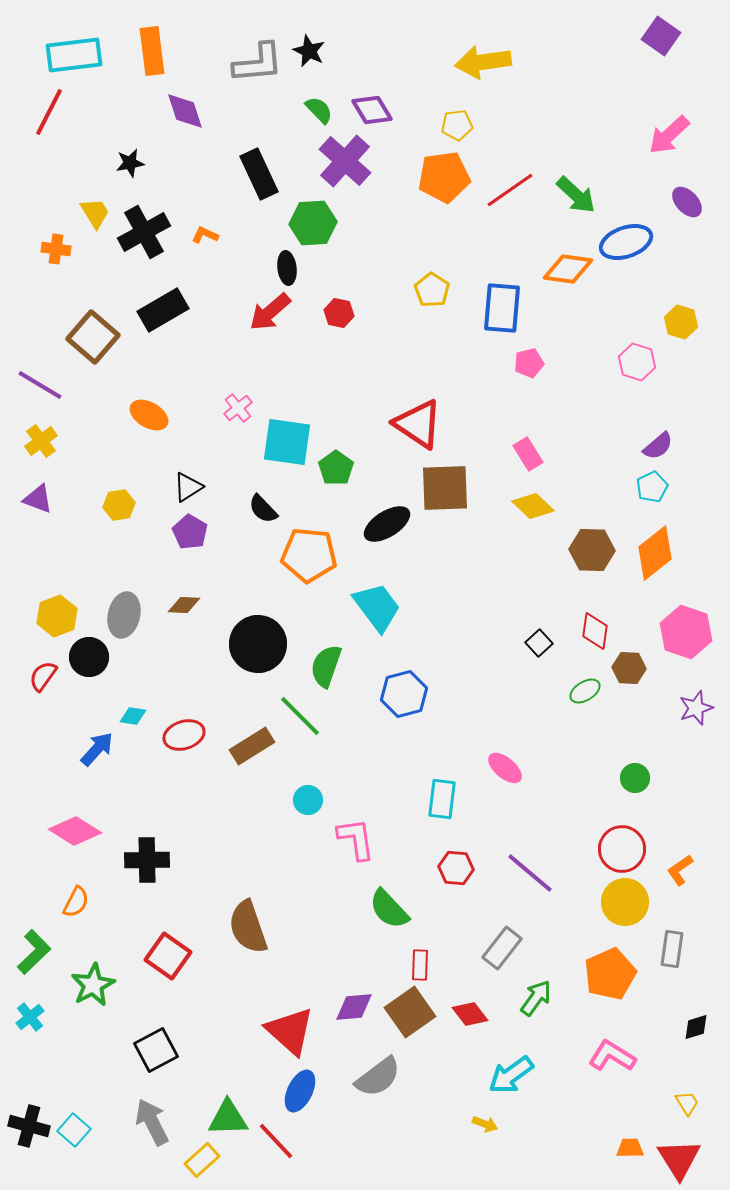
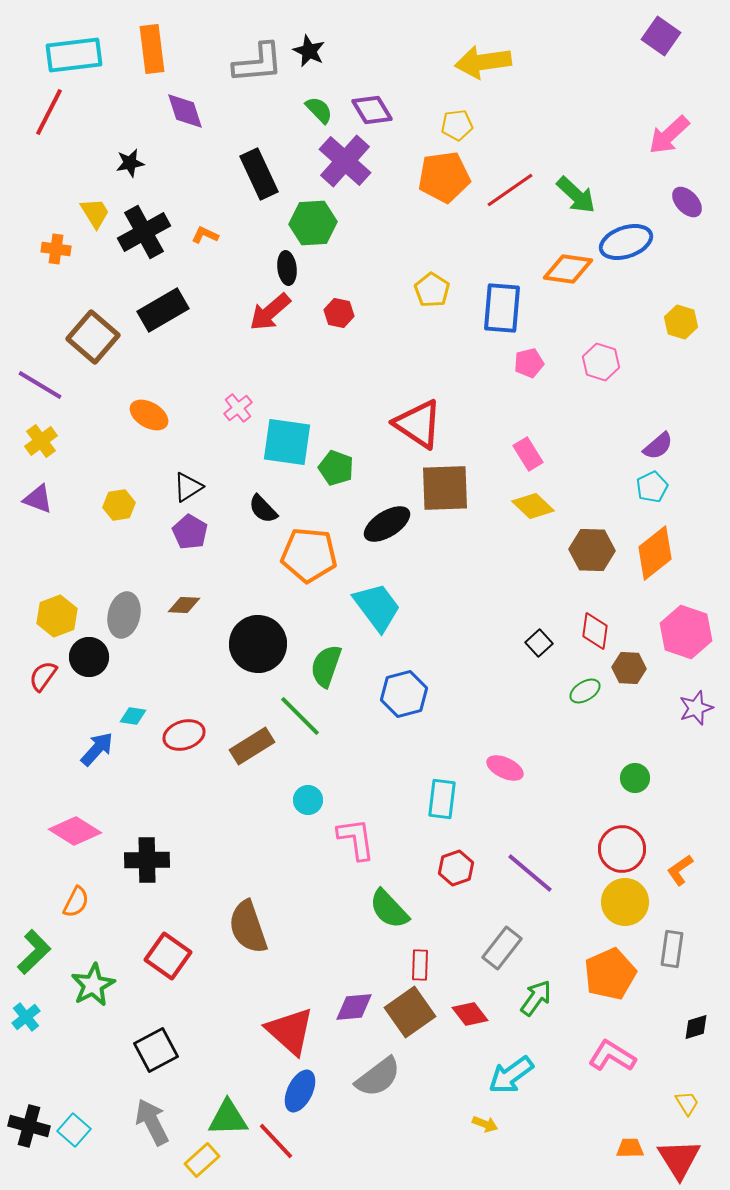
orange rectangle at (152, 51): moved 2 px up
pink hexagon at (637, 362): moved 36 px left
green pentagon at (336, 468): rotated 16 degrees counterclockwise
pink ellipse at (505, 768): rotated 15 degrees counterclockwise
red hexagon at (456, 868): rotated 24 degrees counterclockwise
cyan cross at (30, 1017): moved 4 px left
